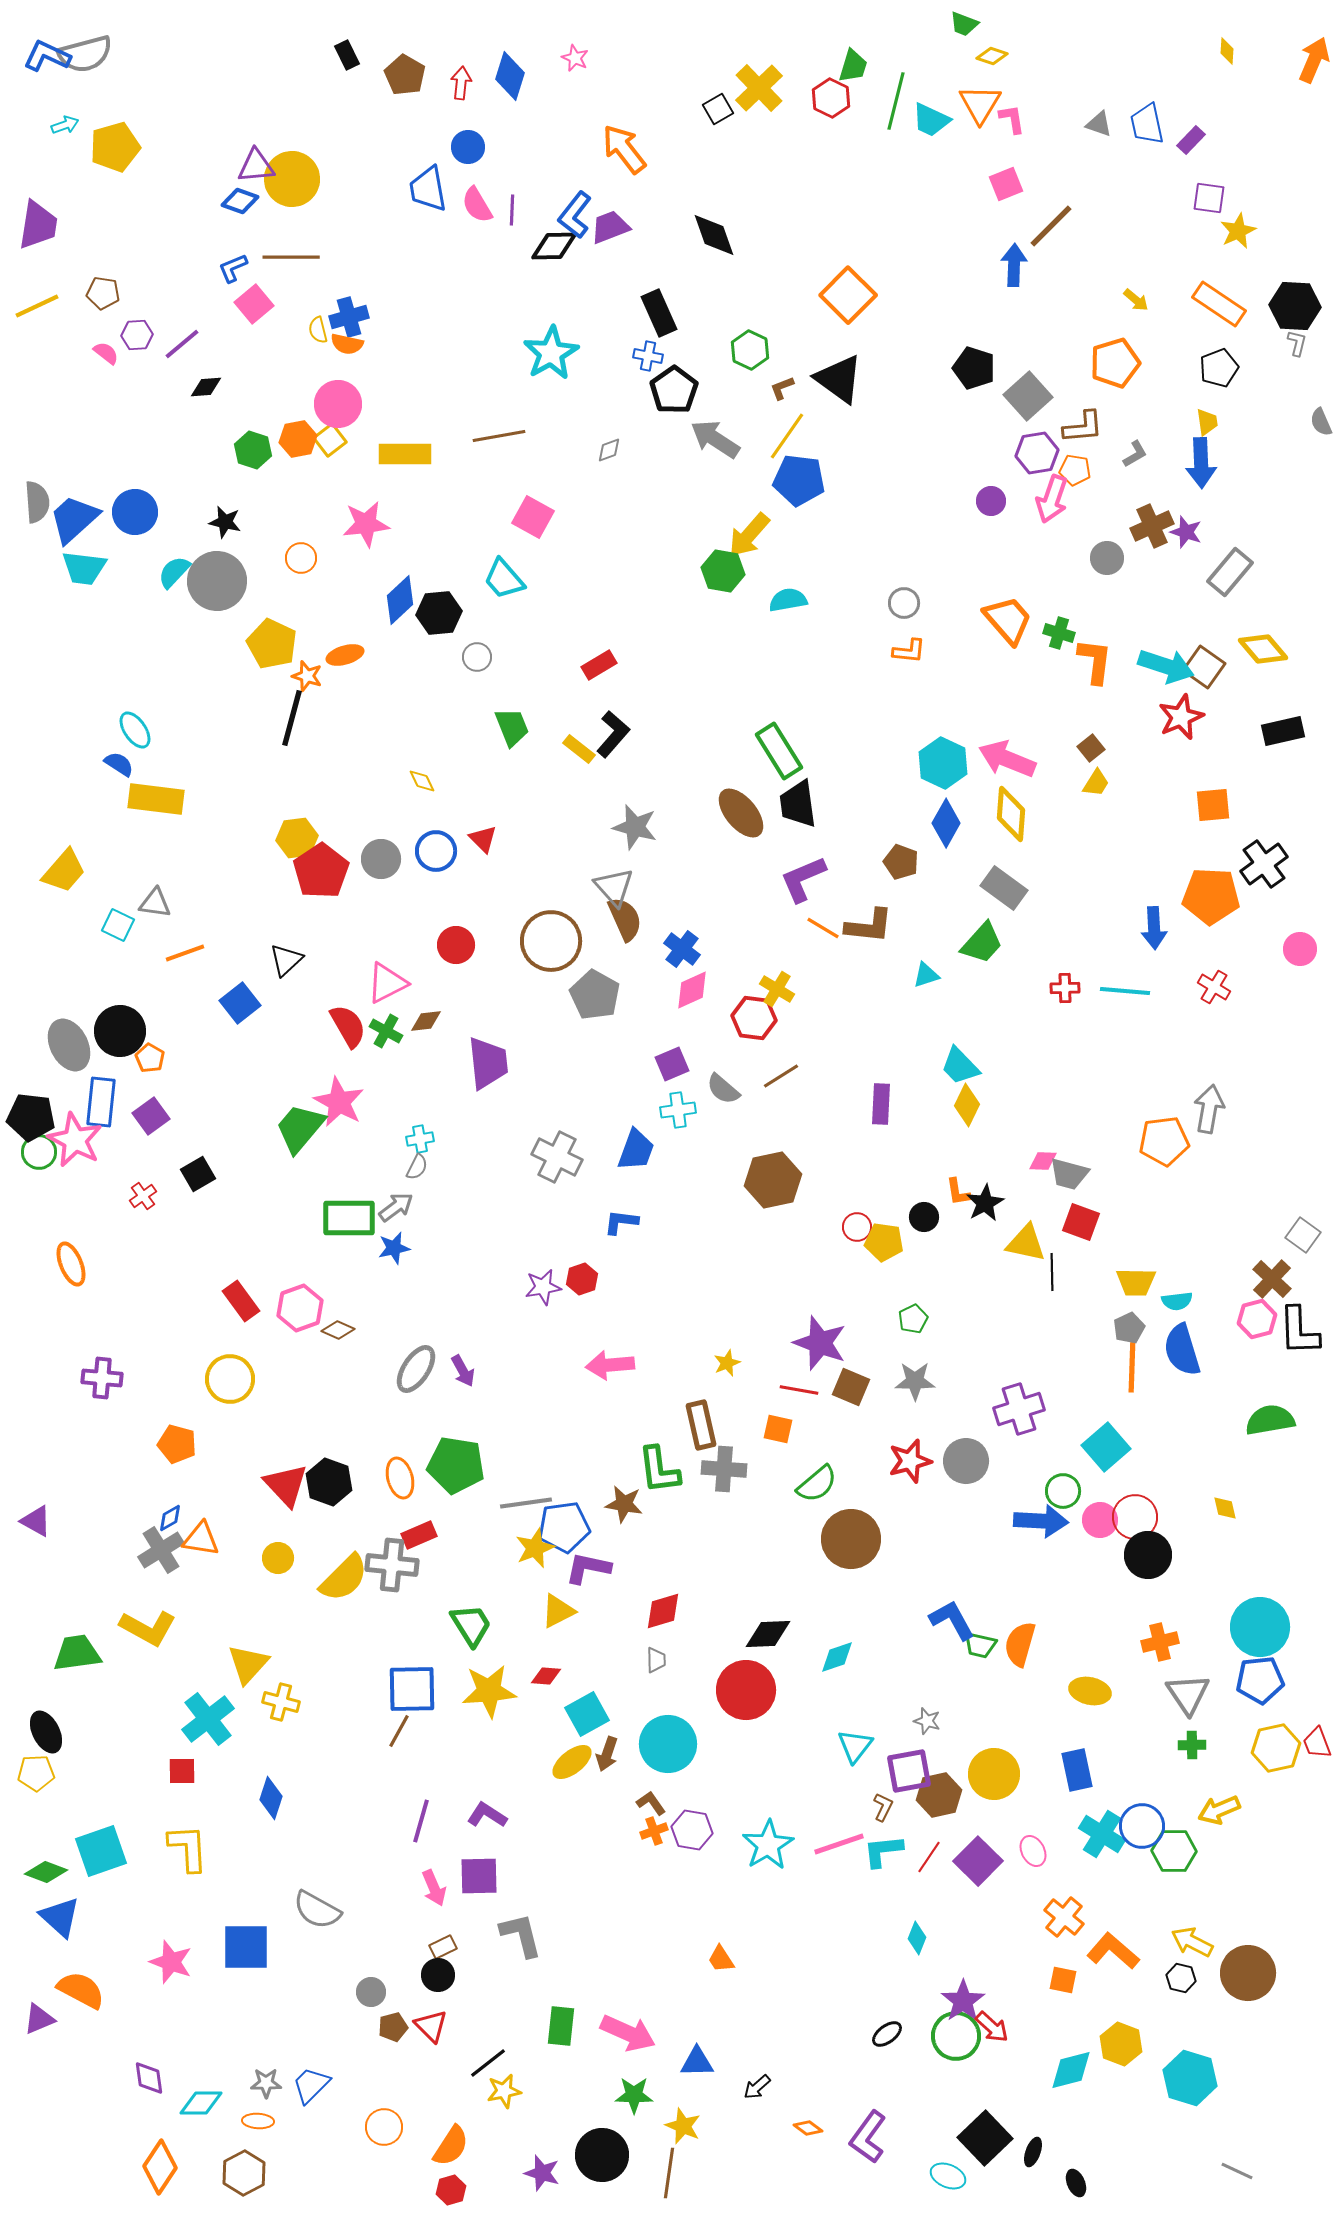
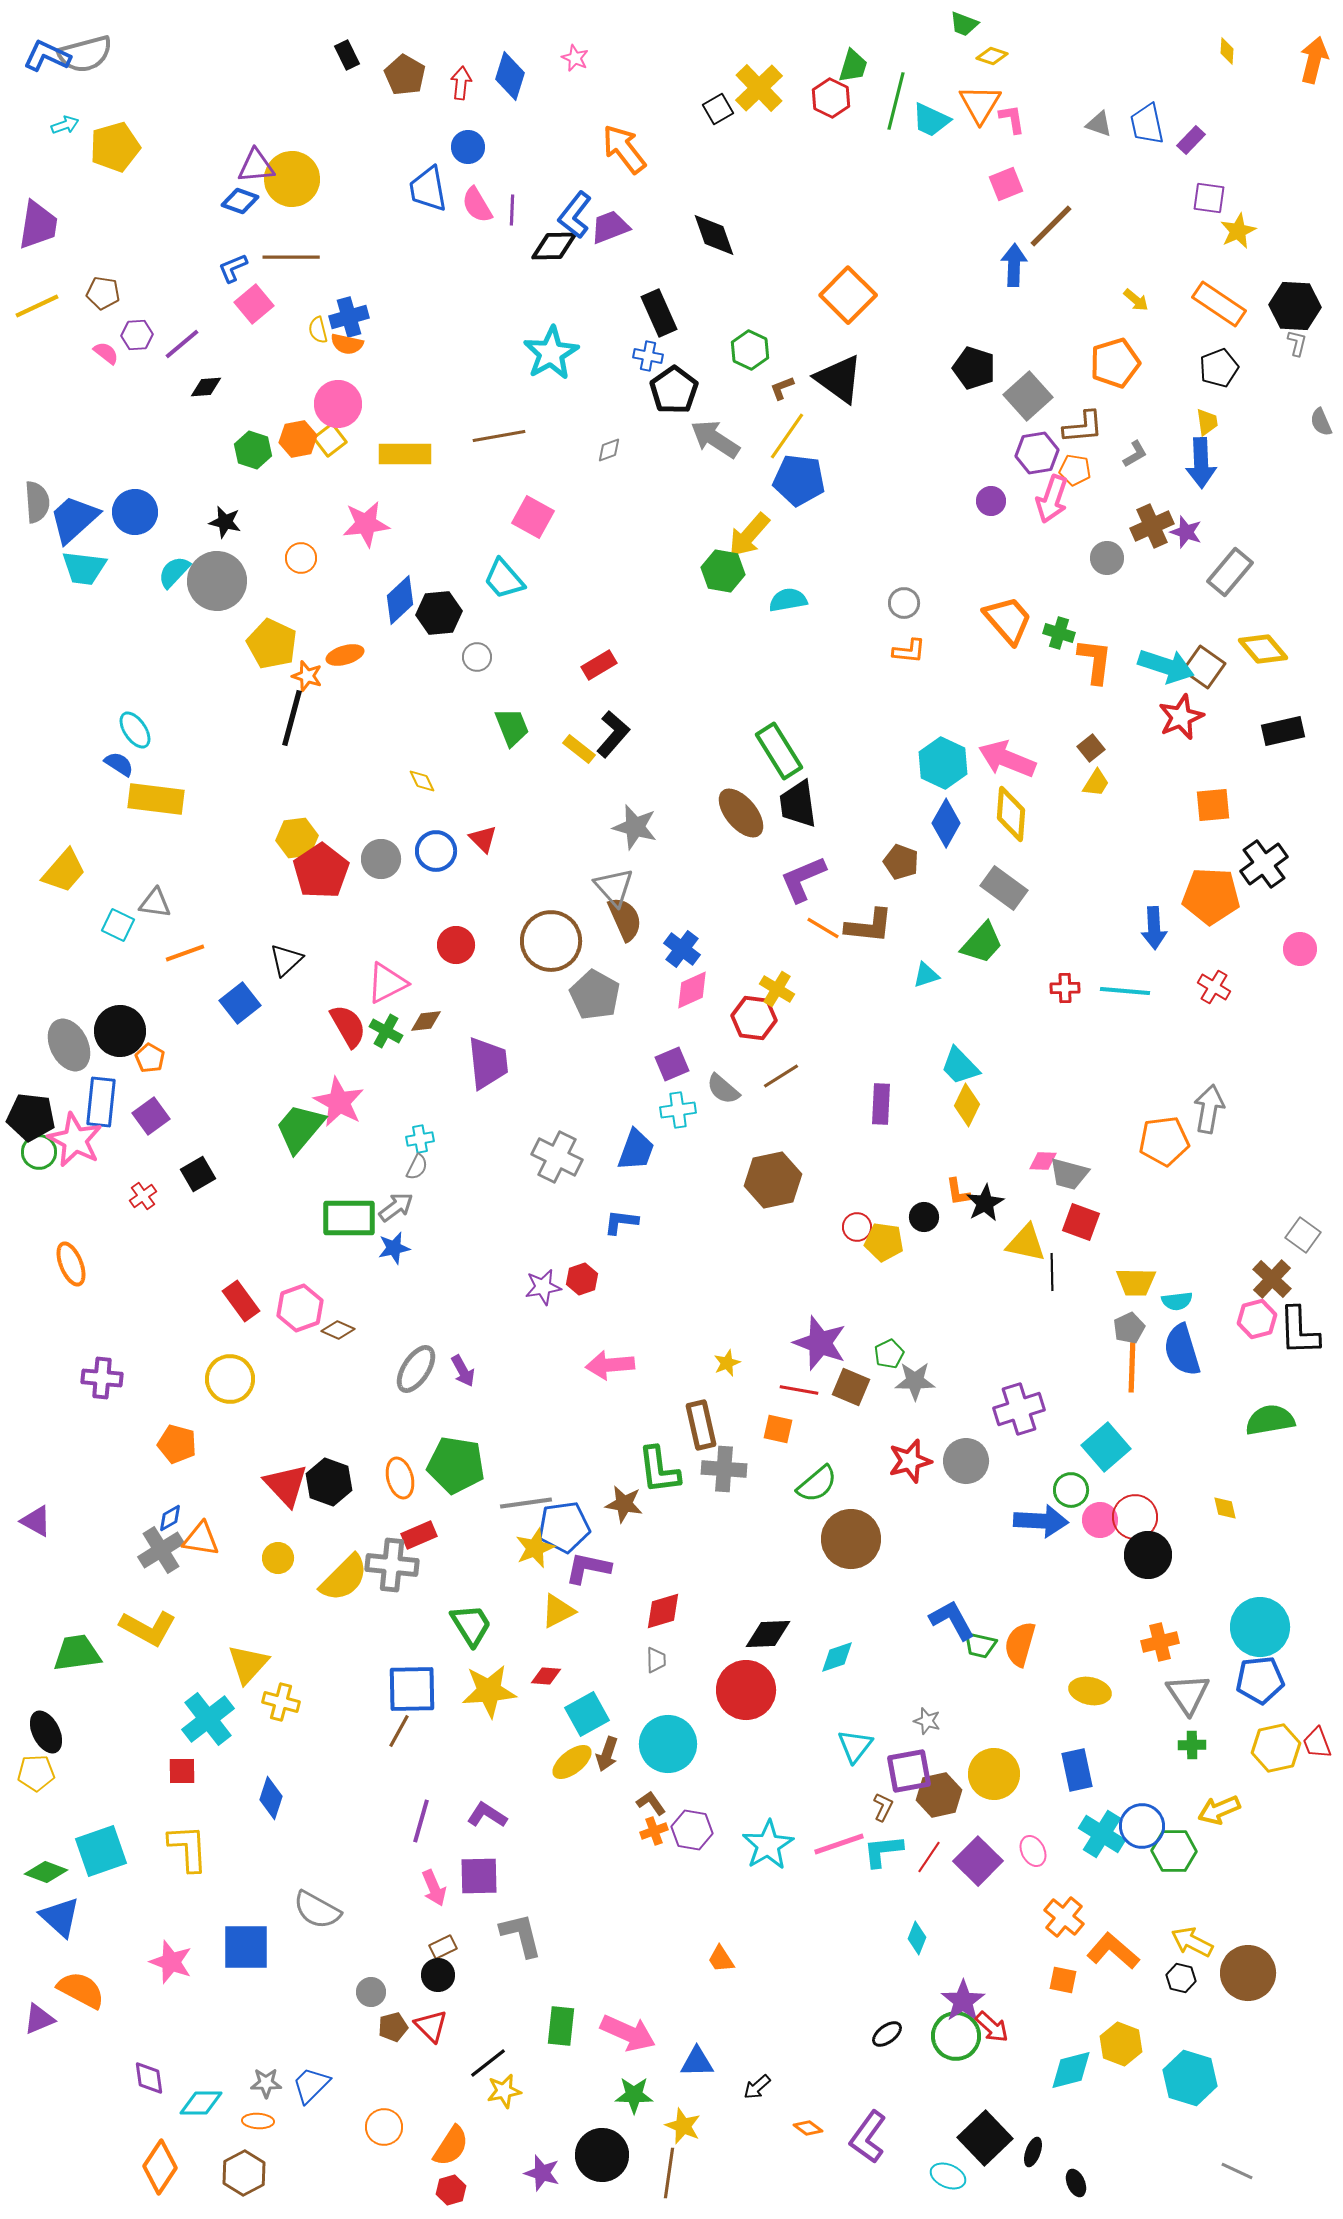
orange arrow at (1314, 60): rotated 9 degrees counterclockwise
green pentagon at (913, 1319): moved 24 px left, 35 px down
green circle at (1063, 1491): moved 8 px right, 1 px up
